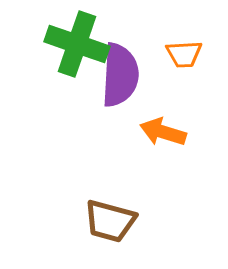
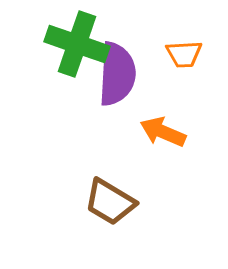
purple semicircle: moved 3 px left, 1 px up
orange arrow: rotated 6 degrees clockwise
brown trapezoid: moved 19 px up; rotated 16 degrees clockwise
